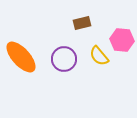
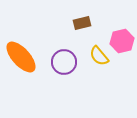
pink hexagon: moved 1 px down; rotated 20 degrees counterclockwise
purple circle: moved 3 px down
